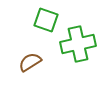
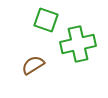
brown semicircle: moved 3 px right, 3 px down
